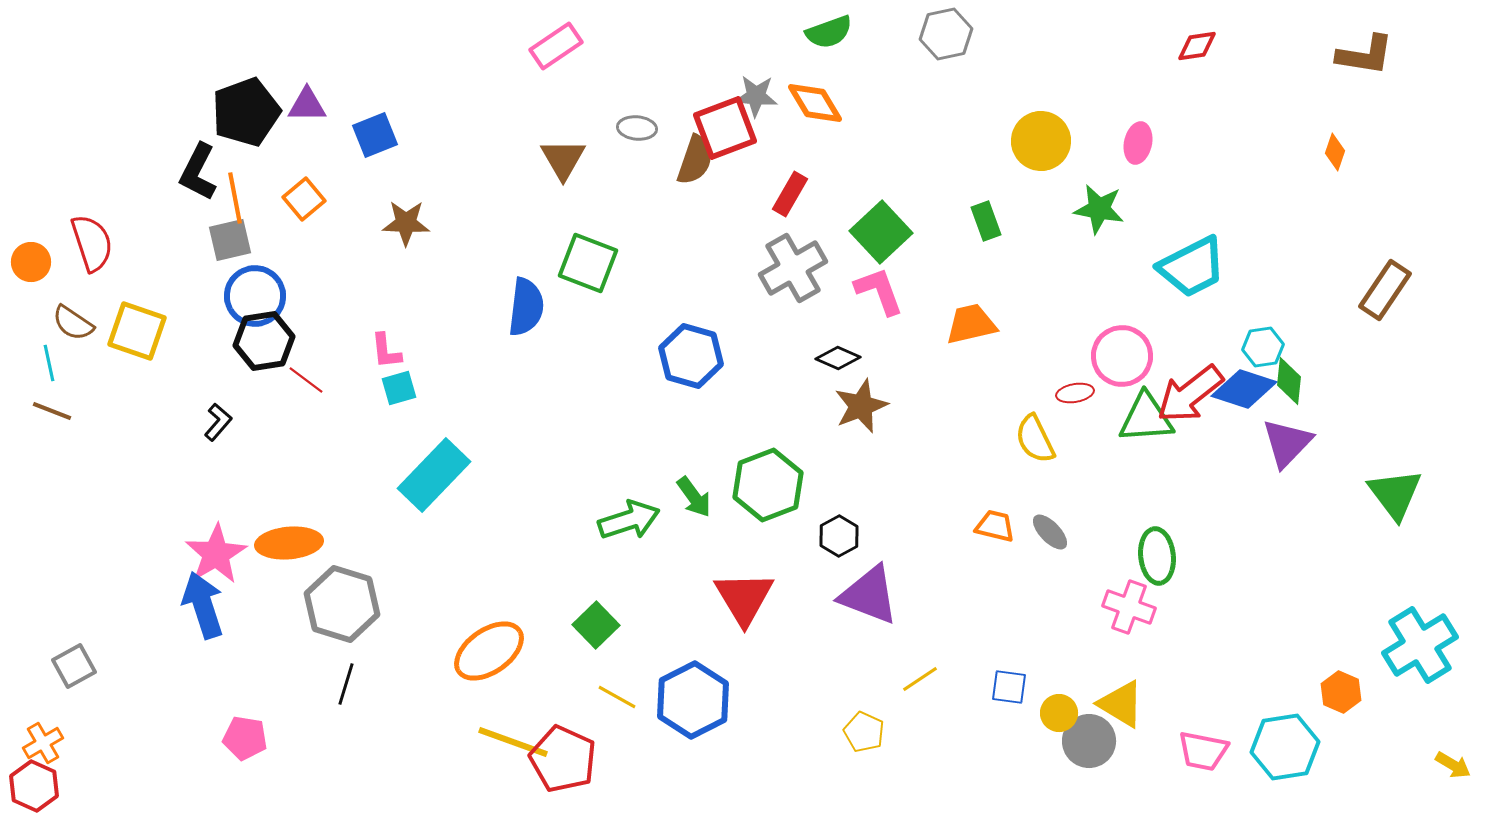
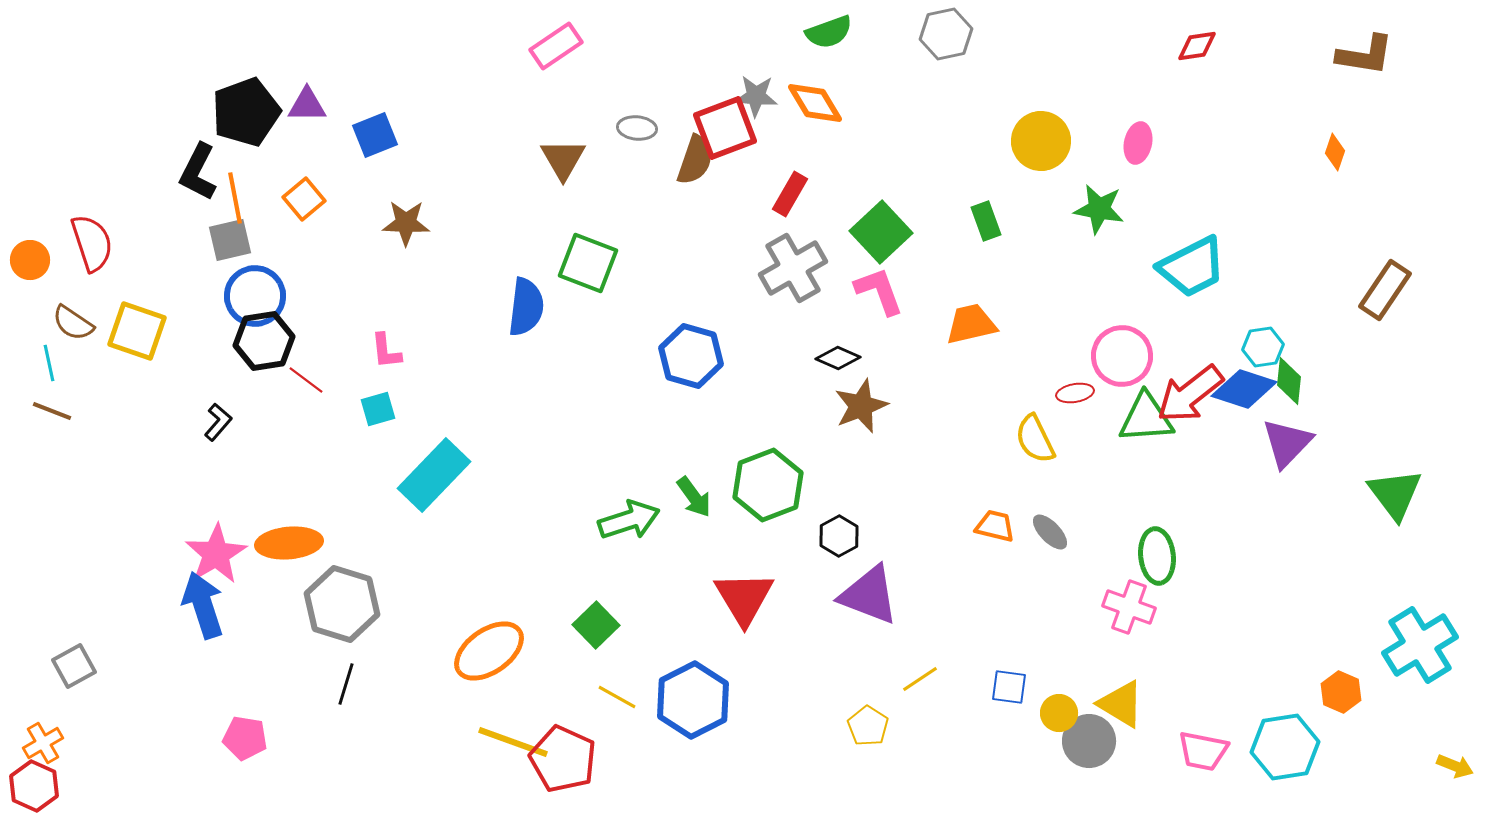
orange circle at (31, 262): moved 1 px left, 2 px up
cyan square at (399, 388): moved 21 px left, 21 px down
yellow pentagon at (864, 732): moved 4 px right, 6 px up; rotated 9 degrees clockwise
yellow arrow at (1453, 765): moved 2 px right, 1 px down; rotated 9 degrees counterclockwise
